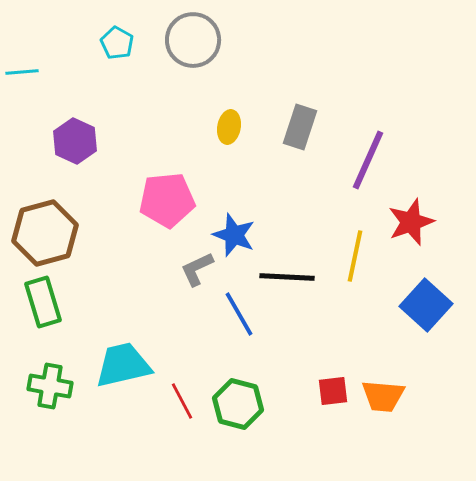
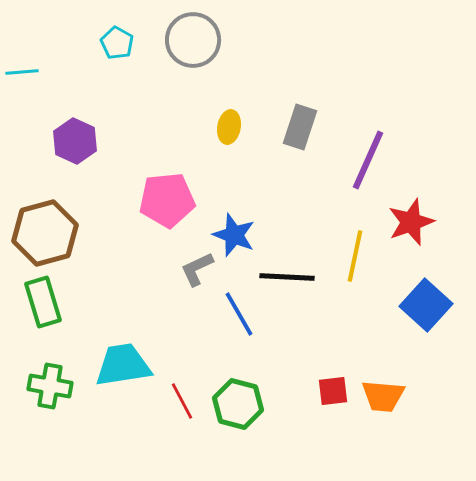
cyan trapezoid: rotated 4 degrees clockwise
